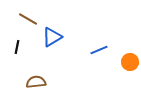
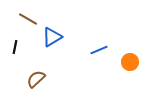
black line: moved 2 px left
brown semicircle: moved 3 px up; rotated 36 degrees counterclockwise
